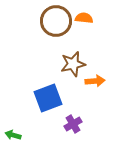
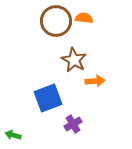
brown star: moved 1 px right, 4 px up; rotated 30 degrees counterclockwise
